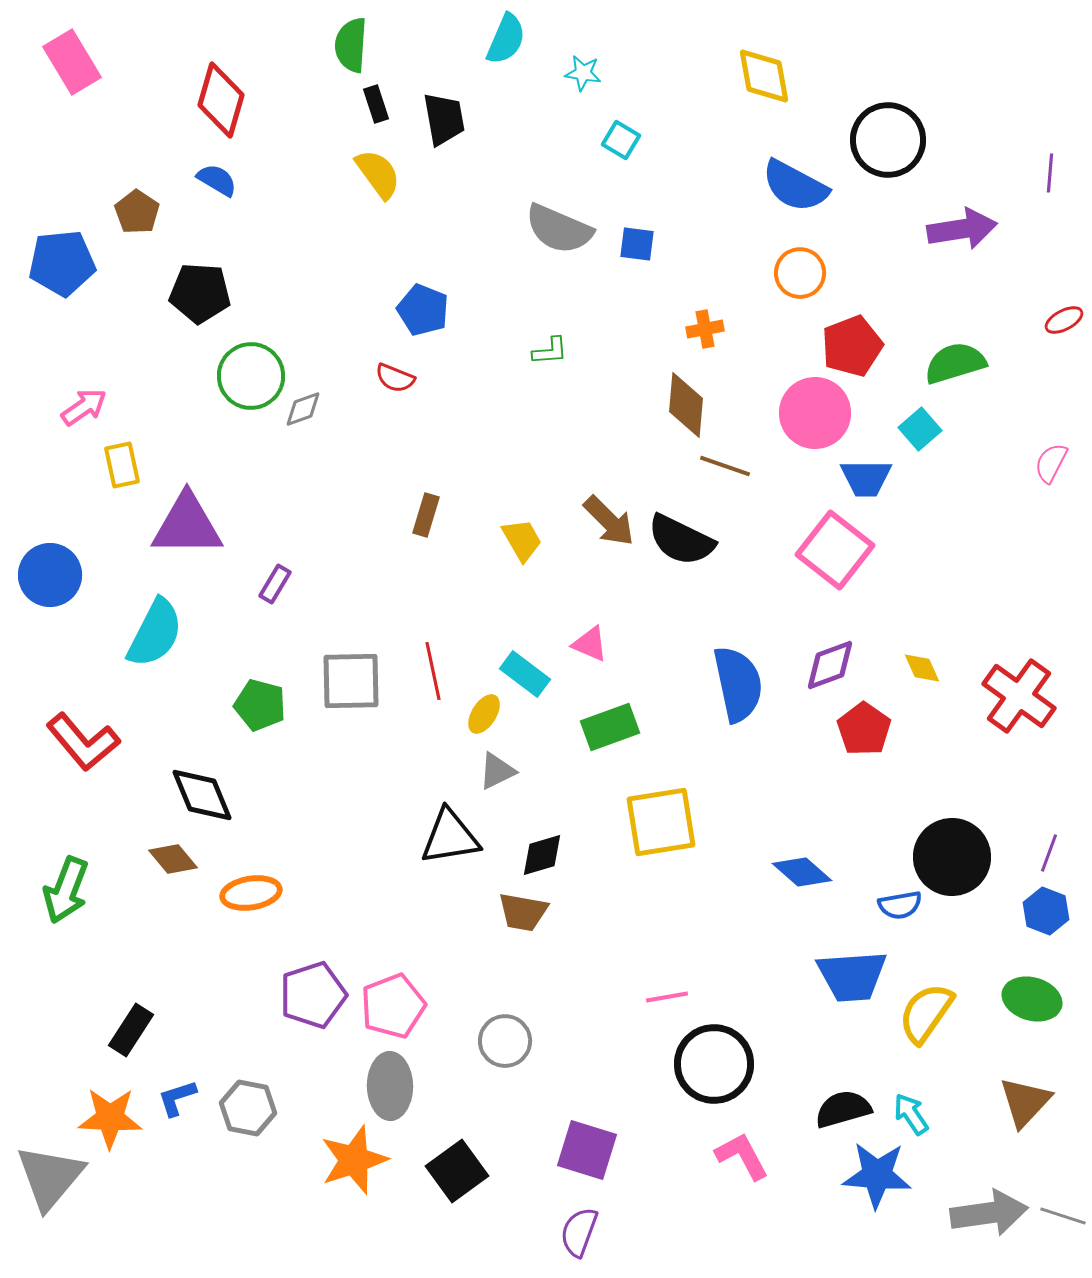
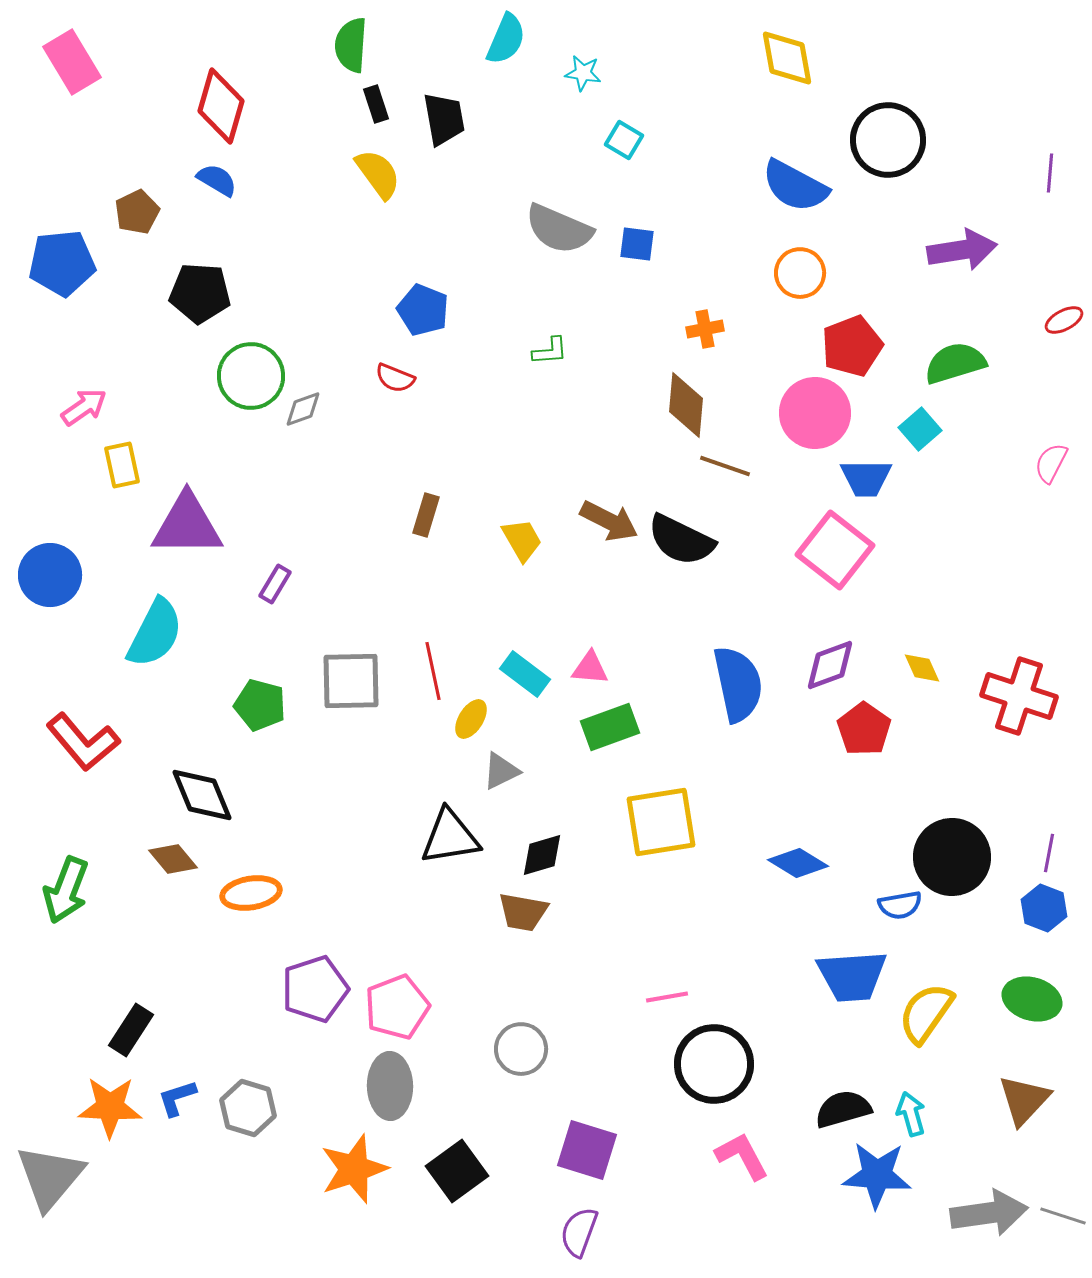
yellow diamond at (764, 76): moved 23 px right, 18 px up
red diamond at (221, 100): moved 6 px down
cyan square at (621, 140): moved 3 px right
brown pentagon at (137, 212): rotated 12 degrees clockwise
purple arrow at (962, 229): moved 21 px down
brown arrow at (609, 521): rotated 18 degrees counterclockwise
pink triangle at (590, 644): moved 24 px down; rotated 18 degrees counterclockwise
red cross at (1019, 696): rotated 18 degrees counterclockwise
yellow ellipse at (484, 714): moved 13 px left, 5 px down
gray triangle at (497, 771): moved 4 px right
purple line at (1049, 853): rotated 9 degrees counterclockwise
blue diamond at (802, 872): moved 4 px left, 9 px up; rotated 10 degrees counterclockwise
blue hexagon at (1046, 911): moved 2 px left, 3 px up
purple pentagon at (313, 995): moved 2 px right, 6 px up
pink pentagon at (393, 1006): moved 4 px right, 1 px down
gray circle at (505, 1041): moved 16 px right, 8 px down
brown triangle at (1025, 1102): moved 1 px left, 2 px up
gray hexagon at (248, 1108): rotated 6 degrees clockwise
cyan arrow at (911, 1114): rotated 18 degrees clockwise
orange star at (110, 1118): moved 11 px up
orange star at (354, 1160): moved 9 px down
